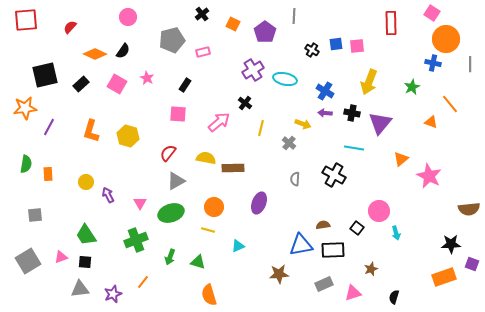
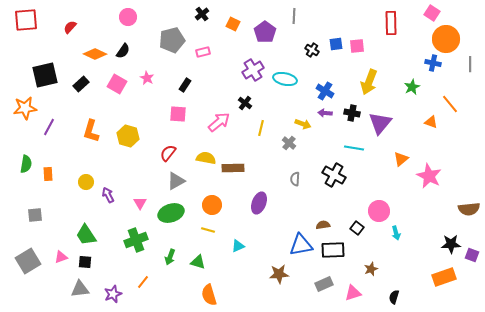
orange circle at (214, 207): moved 2 px left, 2 px up
purple square at (472, 264): moved 9 px up
